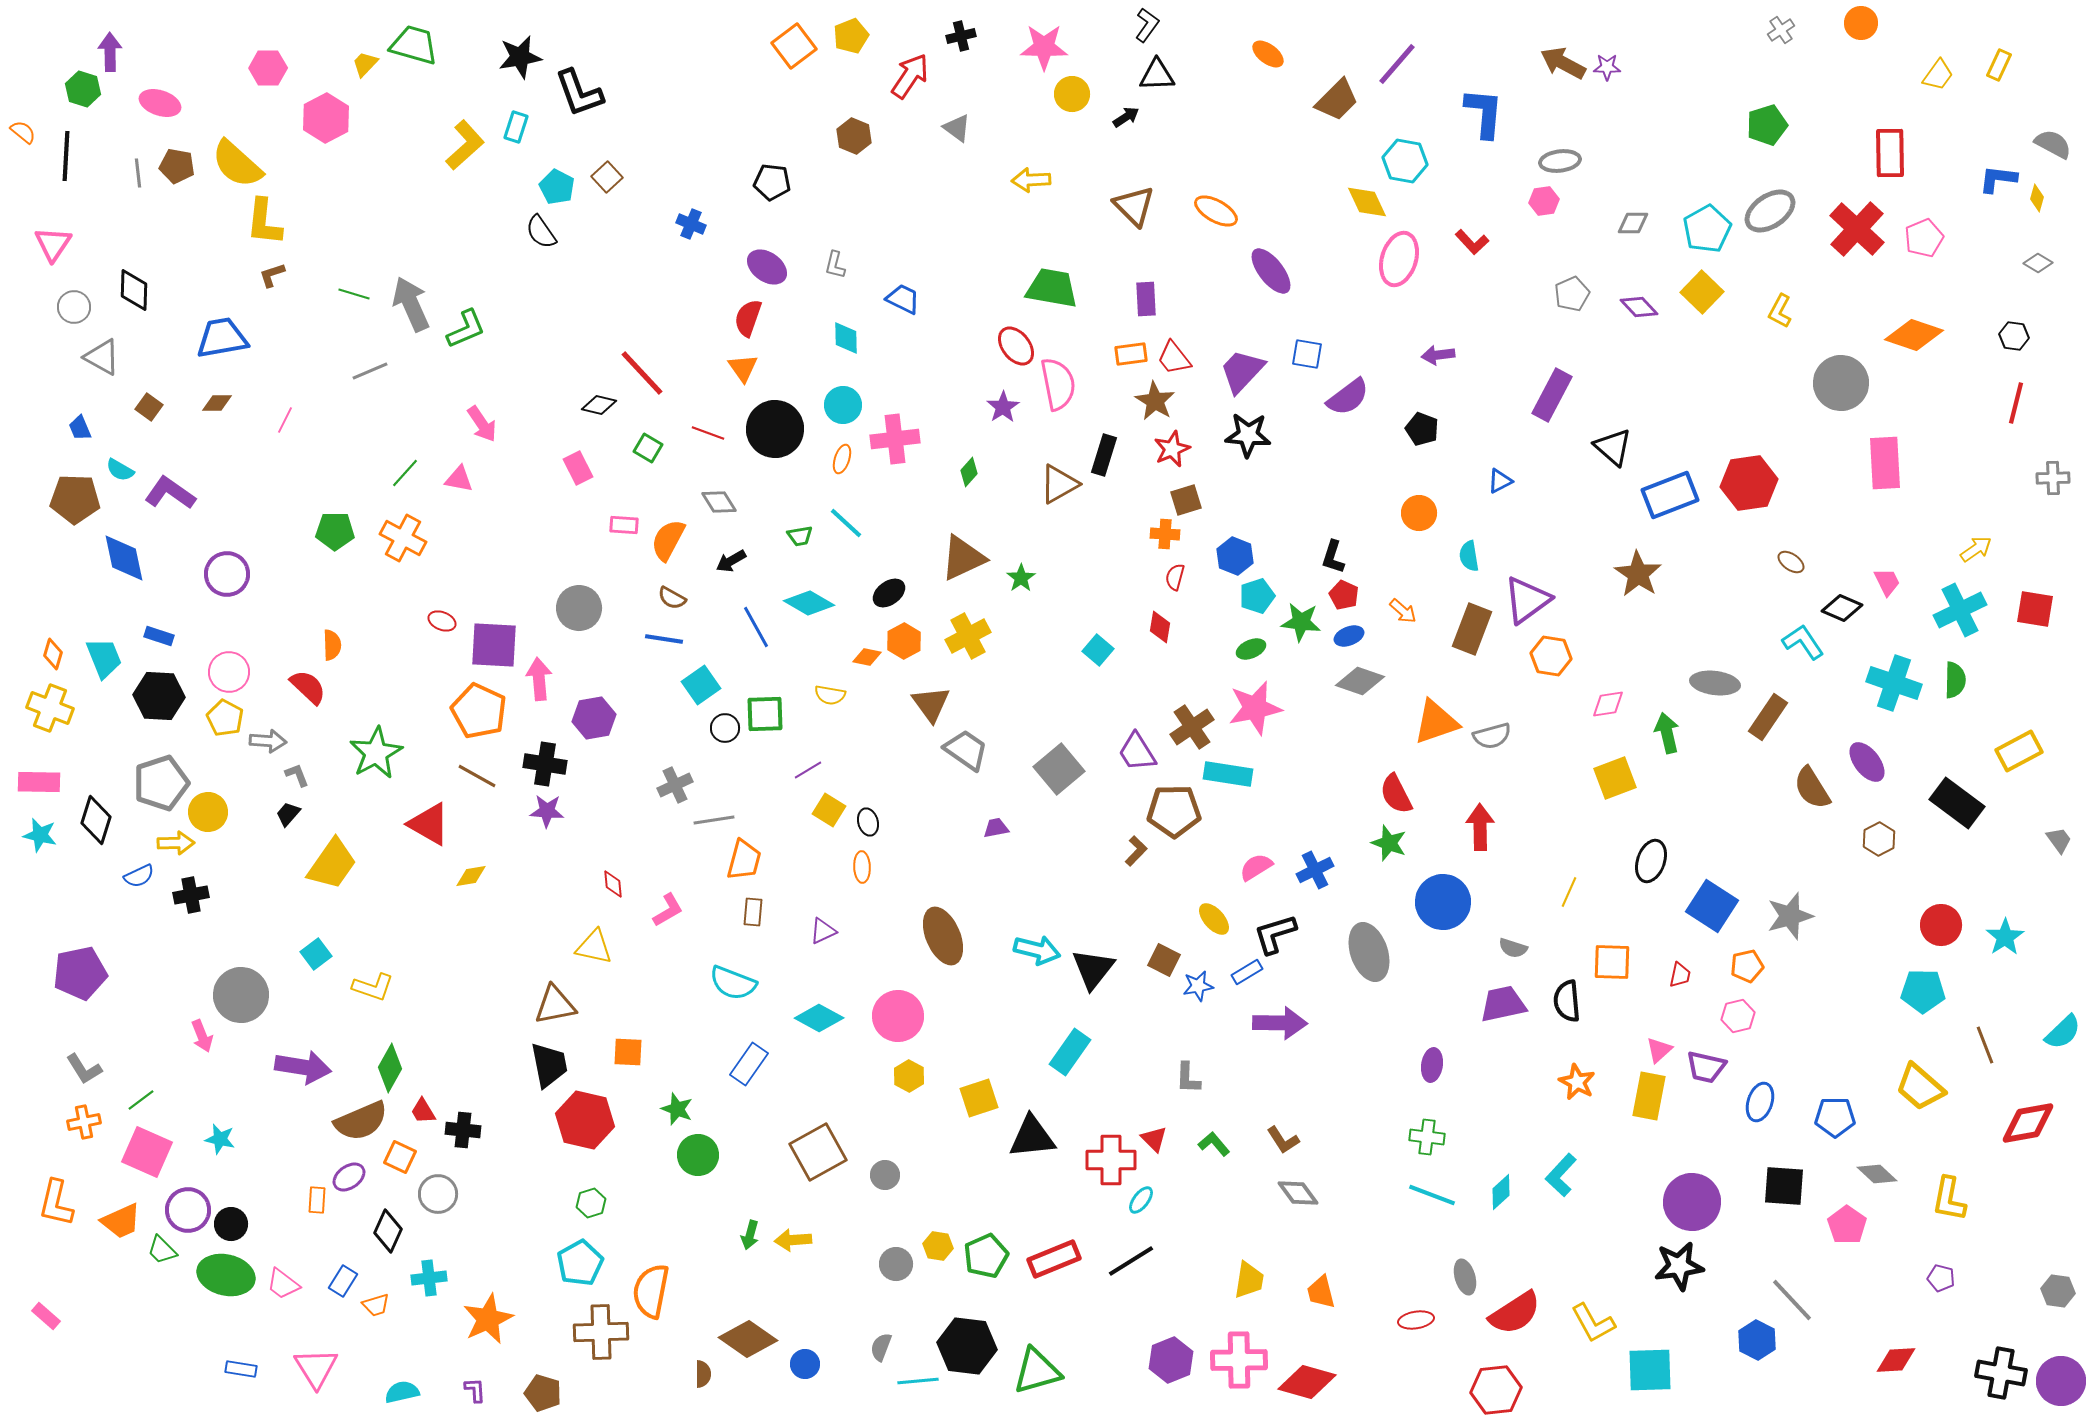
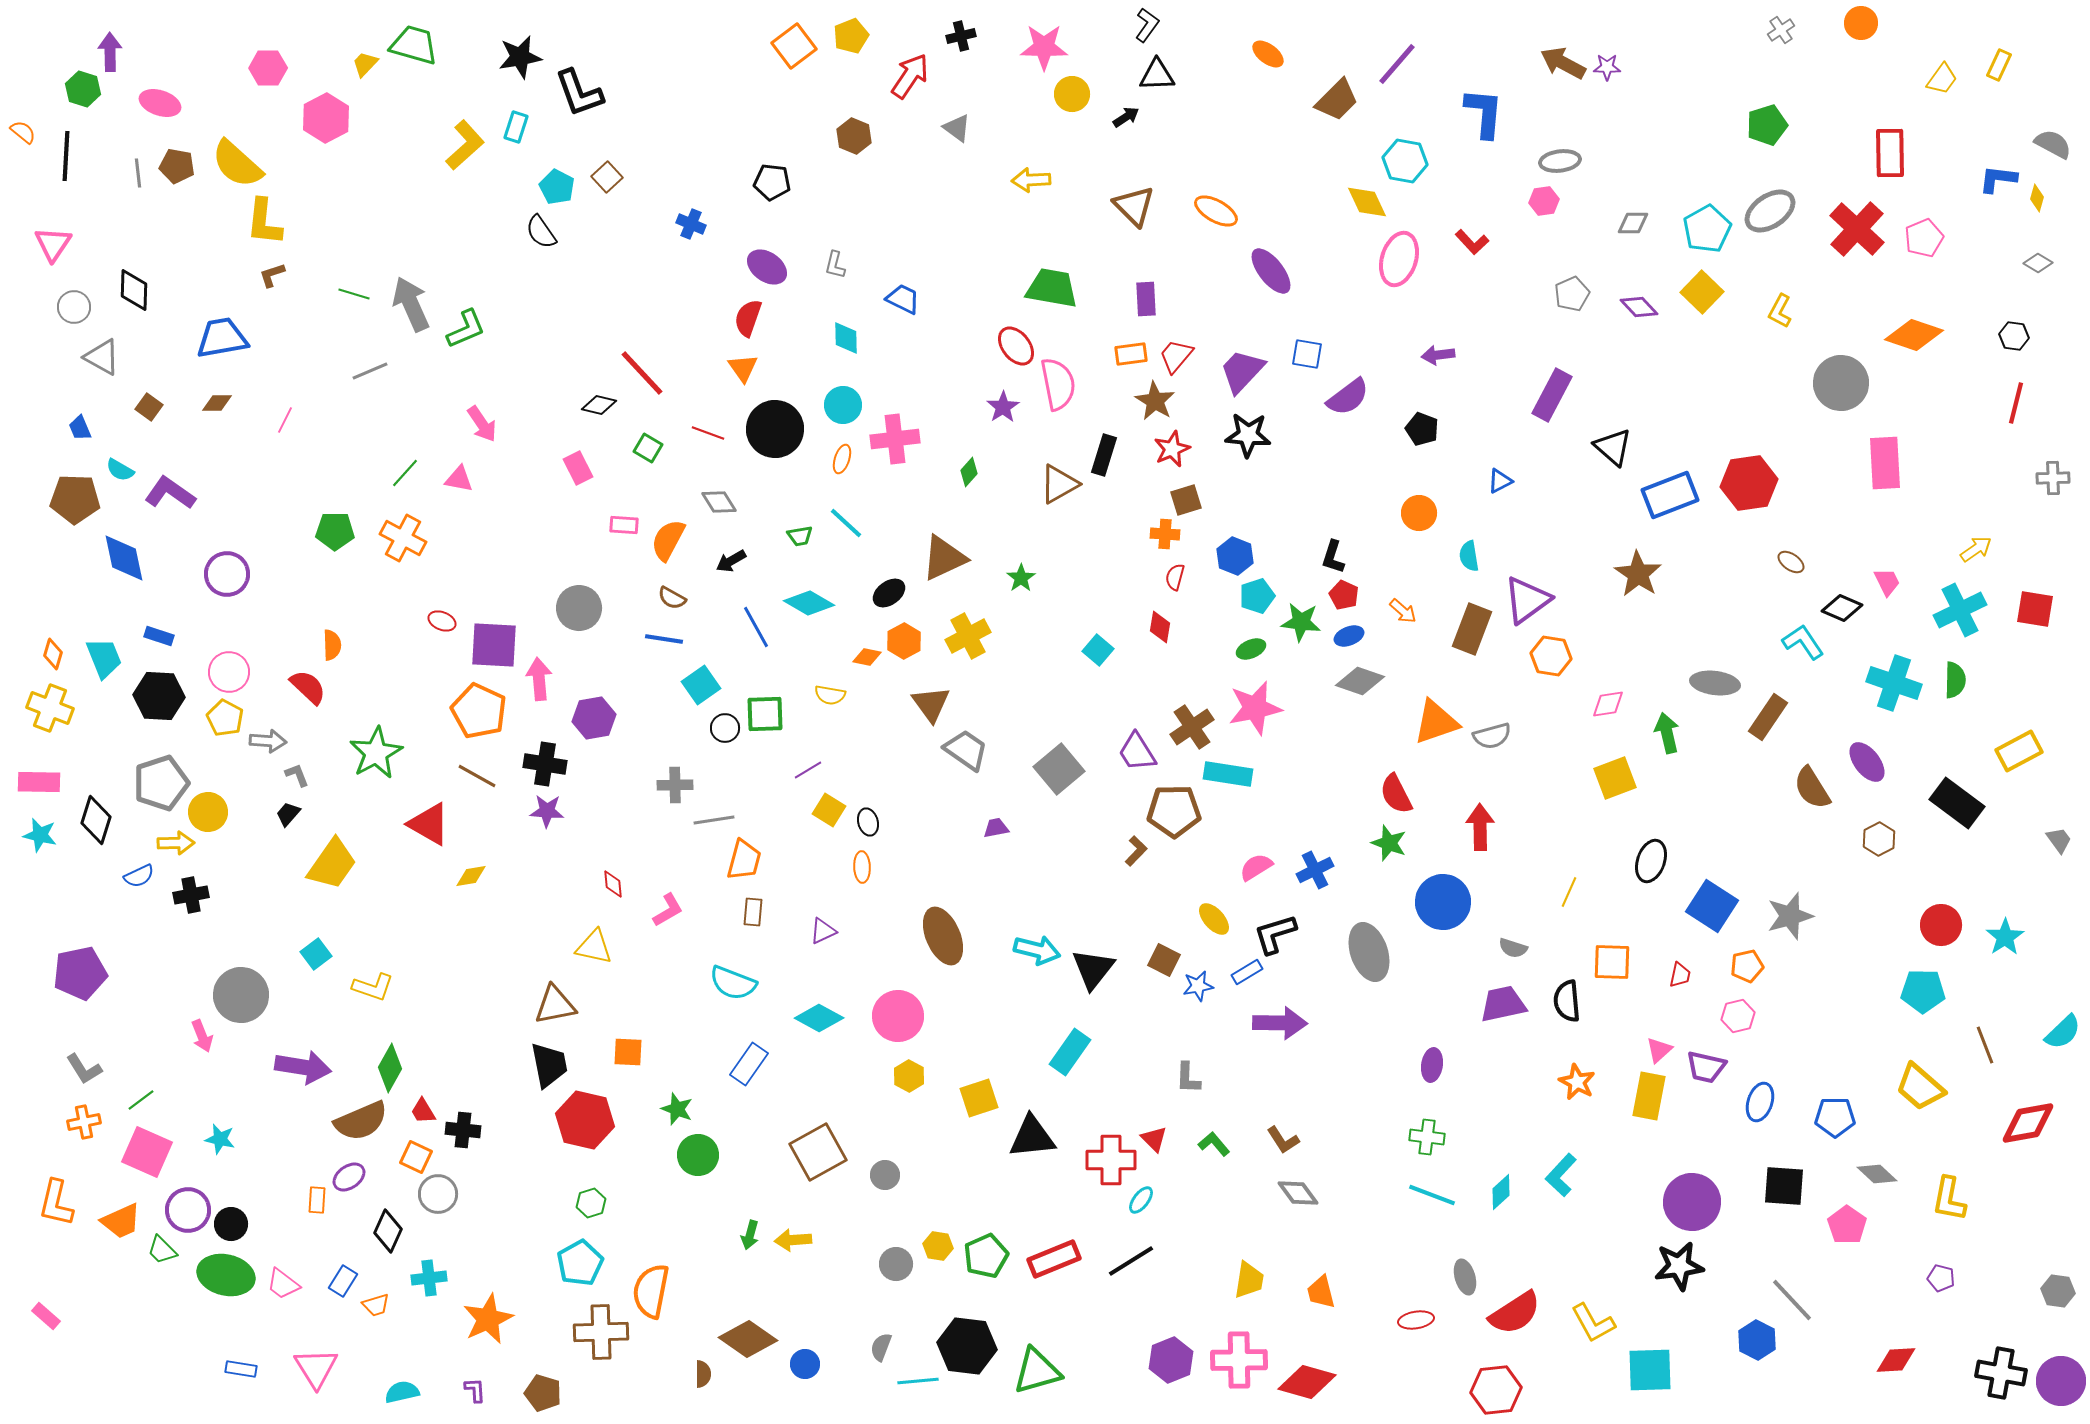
yellow trapezoid at (1938, 75): moved 4 px right, 4 px down
red trapezoid at (1174, 358): moved 2 px right, 2 px up; rotated 78 degrees clockwise
brown triangle at (963, 558): moved 19 px left
gray cross at (675, 785): rotated 24 degrees clockwise
orange square at (400, 1157): moved 16 px right
